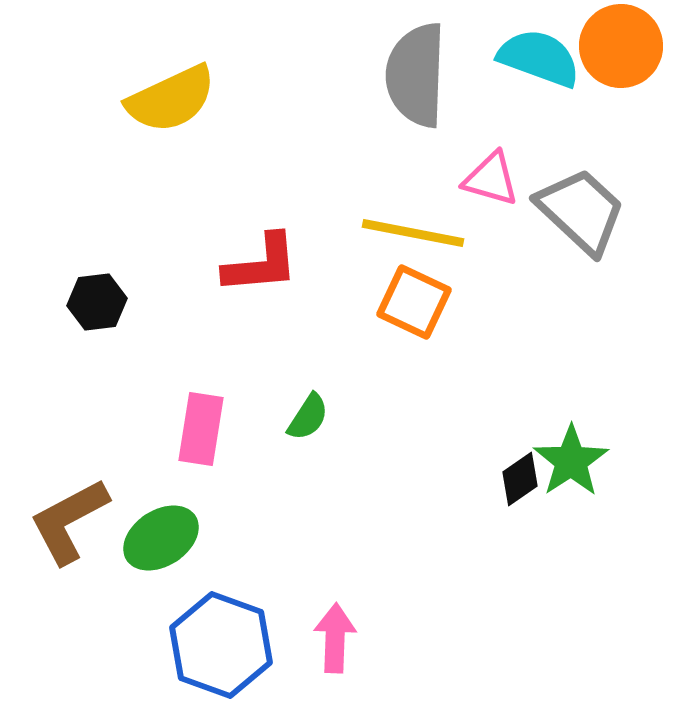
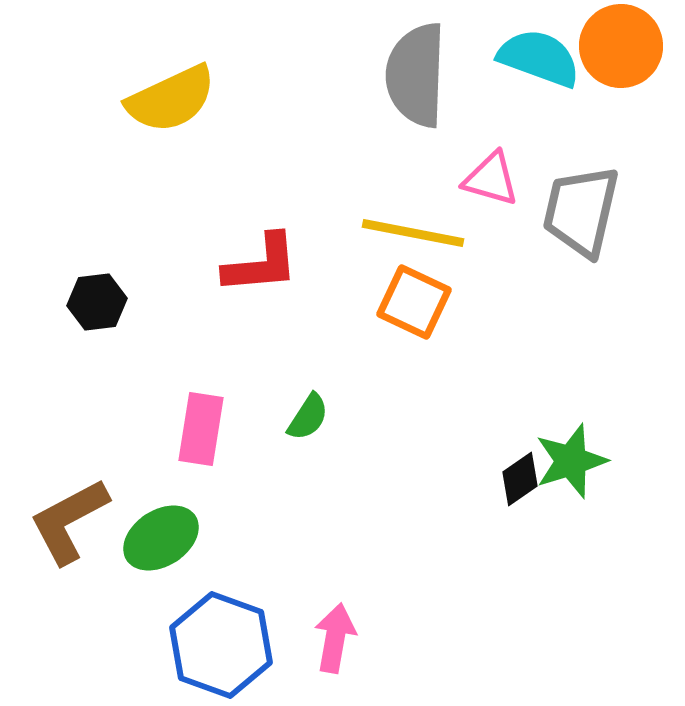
gray trapezoid: rotated 120 degrees counterclockwise
green star: rotated 16 degrees clockwise
pink arrow: rotated 8 degrees clockwise
